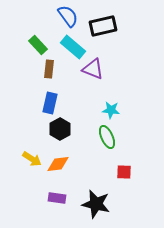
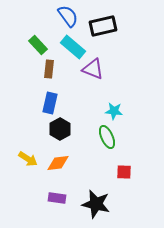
cyan star: moved 3 px right, 1 px down
yellow arrow: moved 4 px left
orange diamond: moved 1 px up
